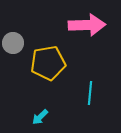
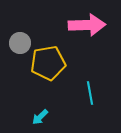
gray circle: moved 7 px right
cyan line: rotated 15 degrees counterclockwise
